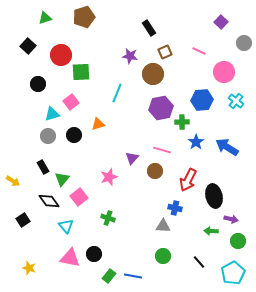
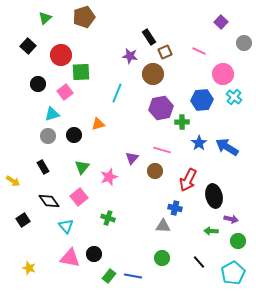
green triangle at (45, 18): rotated 24 degrees counterclockwise
black rectangle at (149, 28): moved 9 px down
pink circle at (224, 72): moved 1 px left, 2 px down
cyan cross at (236, 101): moved 2 px left, 4 px up
pink square at (71, 102): moved 6 px left, 10 px up
blue star at (196, 142): moved 3 px right, 1 px down
green triangle at (62, 179): moved 20 px right, 12 px up
green circle at (163, 256): moved 1 px left, 2 px down
